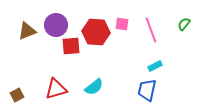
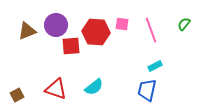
red triangle: rotated 35 degrees clockwise
